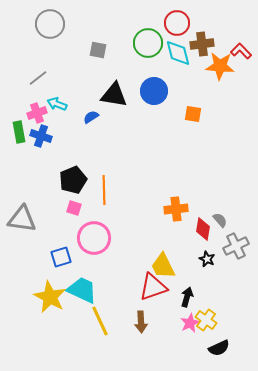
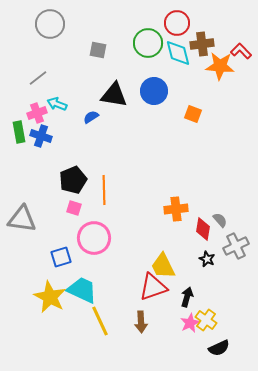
orange square: rotated 12 degrees clockwise
